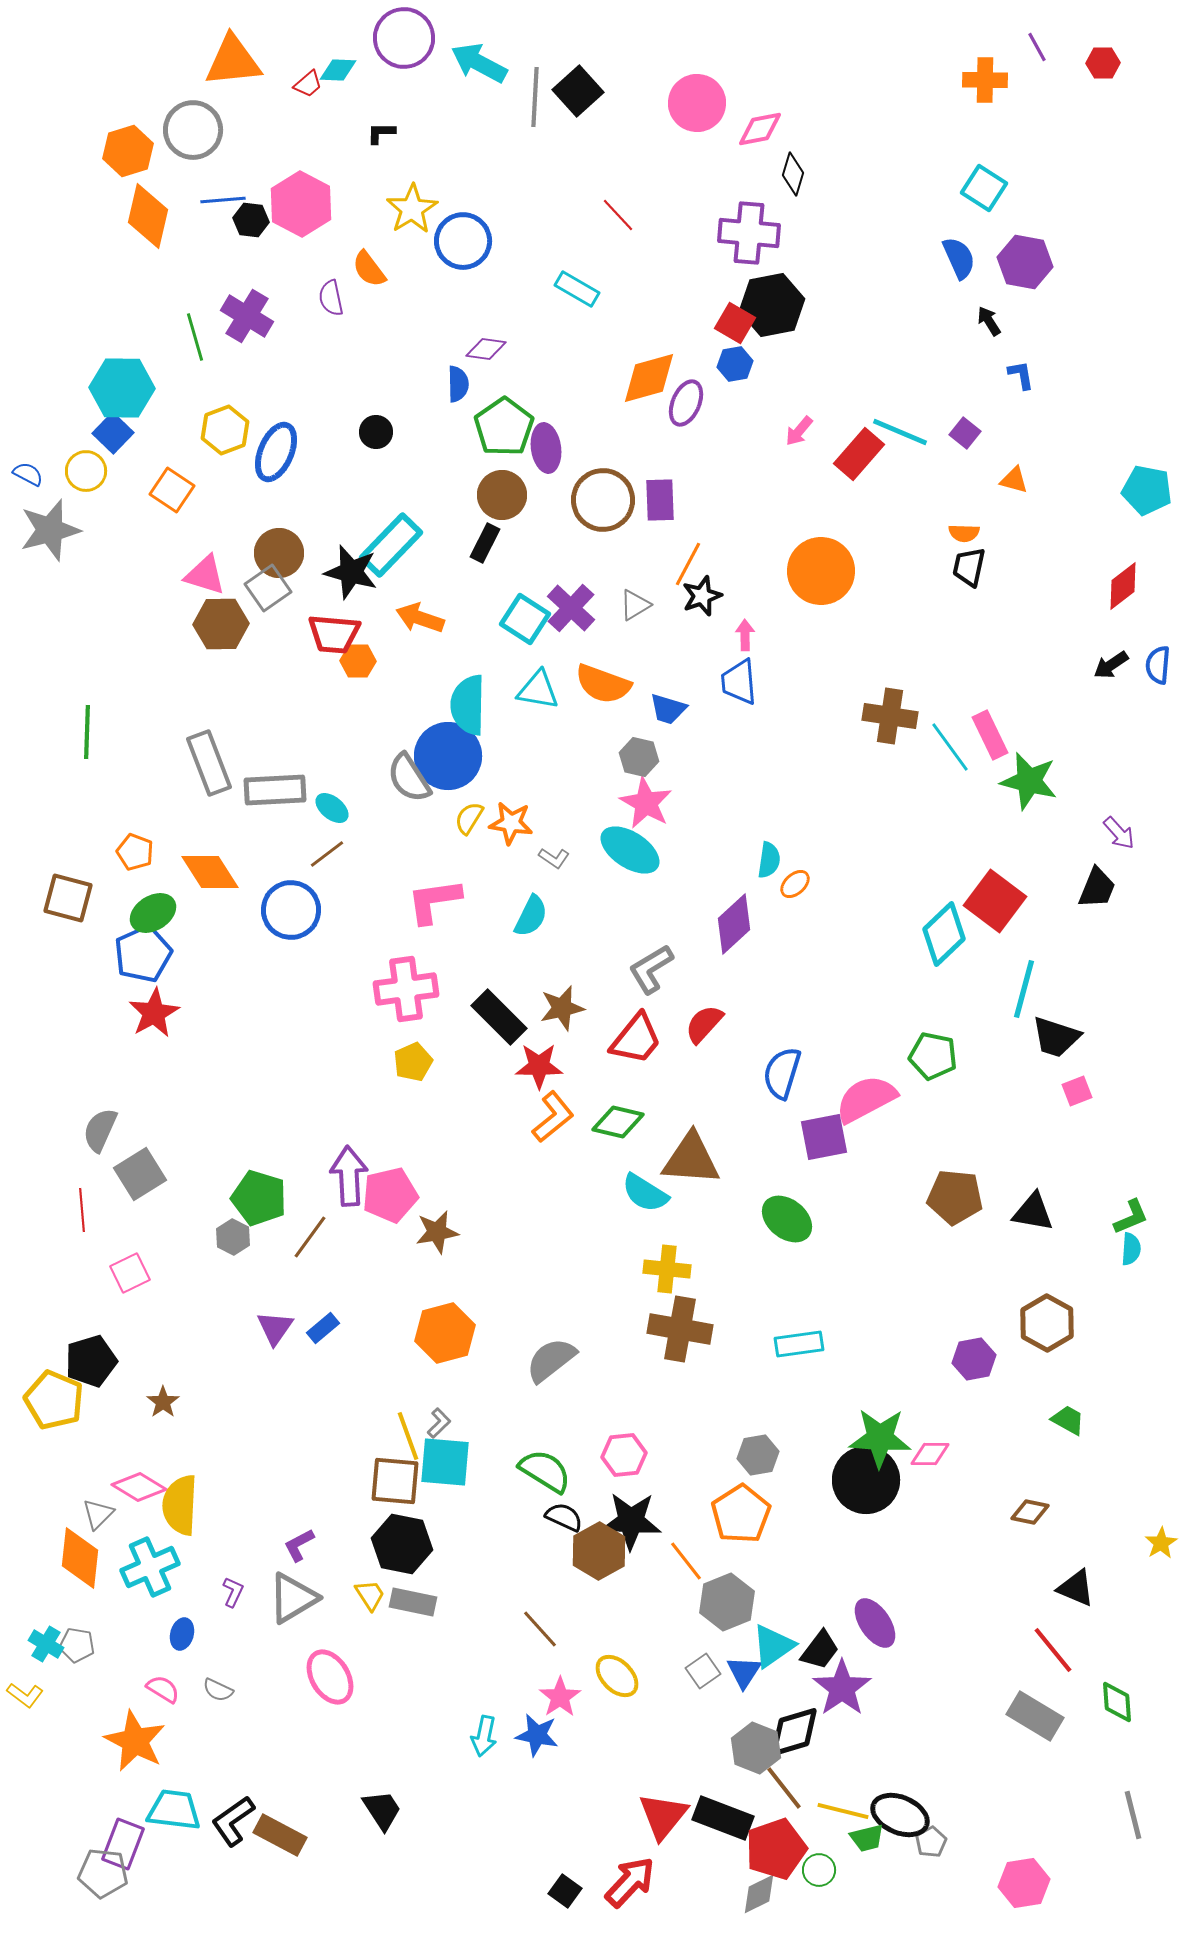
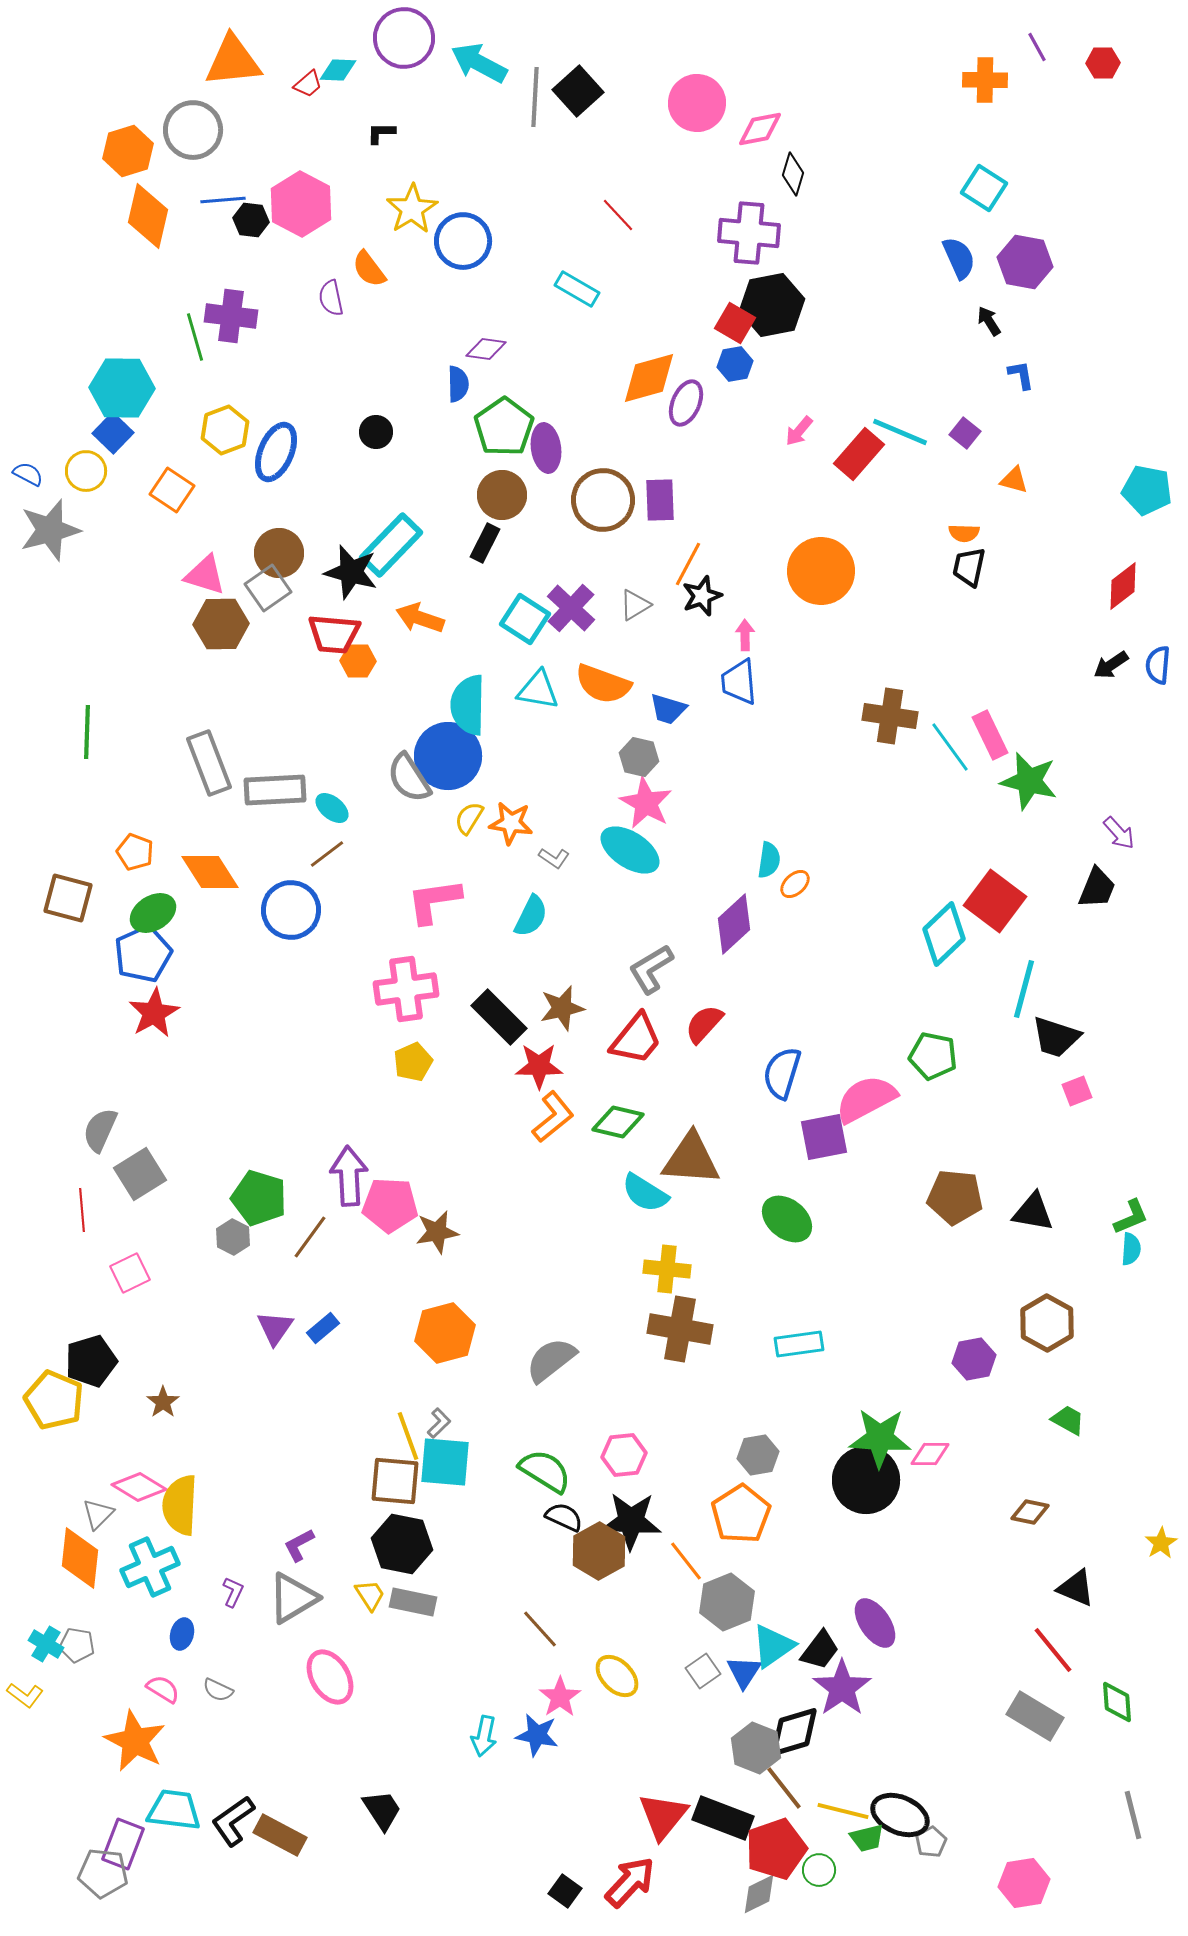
purple cross at (247, 316): moved 16 px left; rotated 24 degrees counterclockwise
pink pentagon at (390, 1195): moved 10 px down; rotated 16 degrees clockwise
